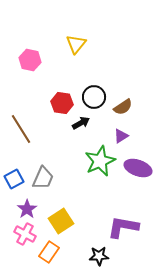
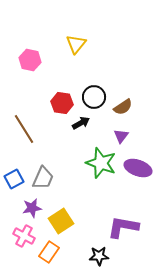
brown line: moved 3 px right
purple triangle: rotated 21 degrees counterclockwise
green star: moved 1 px right, 2 px down; rotated 28 degrees counterclockwise
purple star: moved 5 px right, 1 px up; rotated 24 degrees clockwise
pink cross: moved 1 px left, 2 px down
